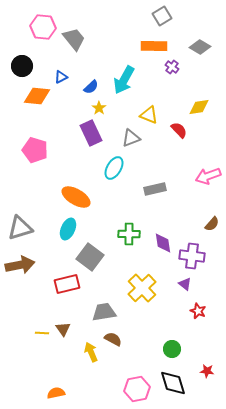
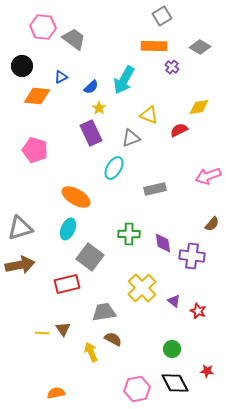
gray trapezoid at (74, 39): rotated 15 degrees counterclockwise
red semicircle at (179, 130): rotated 72 degrees counterclockwise
purple triangle at (185, 284): moved 11 px left, 17 px down
black diamond at (173, 383): moved 2 px right; rotated 12 degrees counterclockwise
